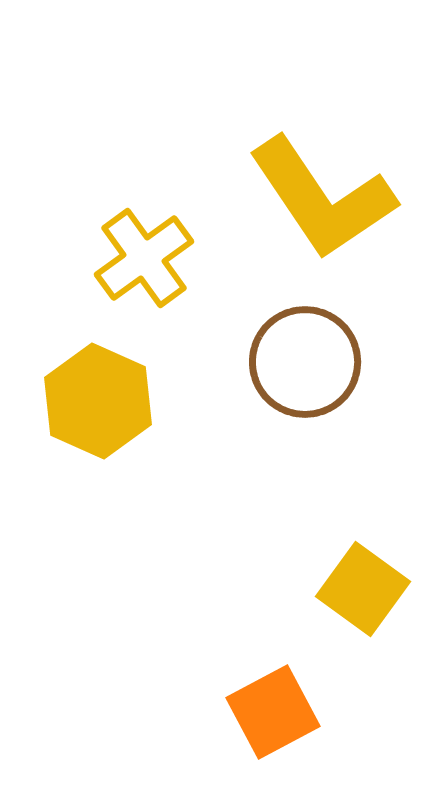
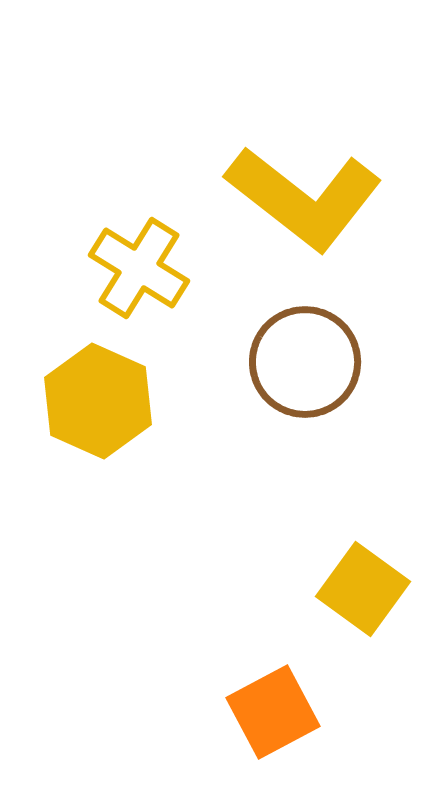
yellow L-shape: moved 18 px left; rotated 18 degrees counterclockwise
yellow cross: moved 5 px left, 10 px down; rotated 22 degrees counterclockwise
